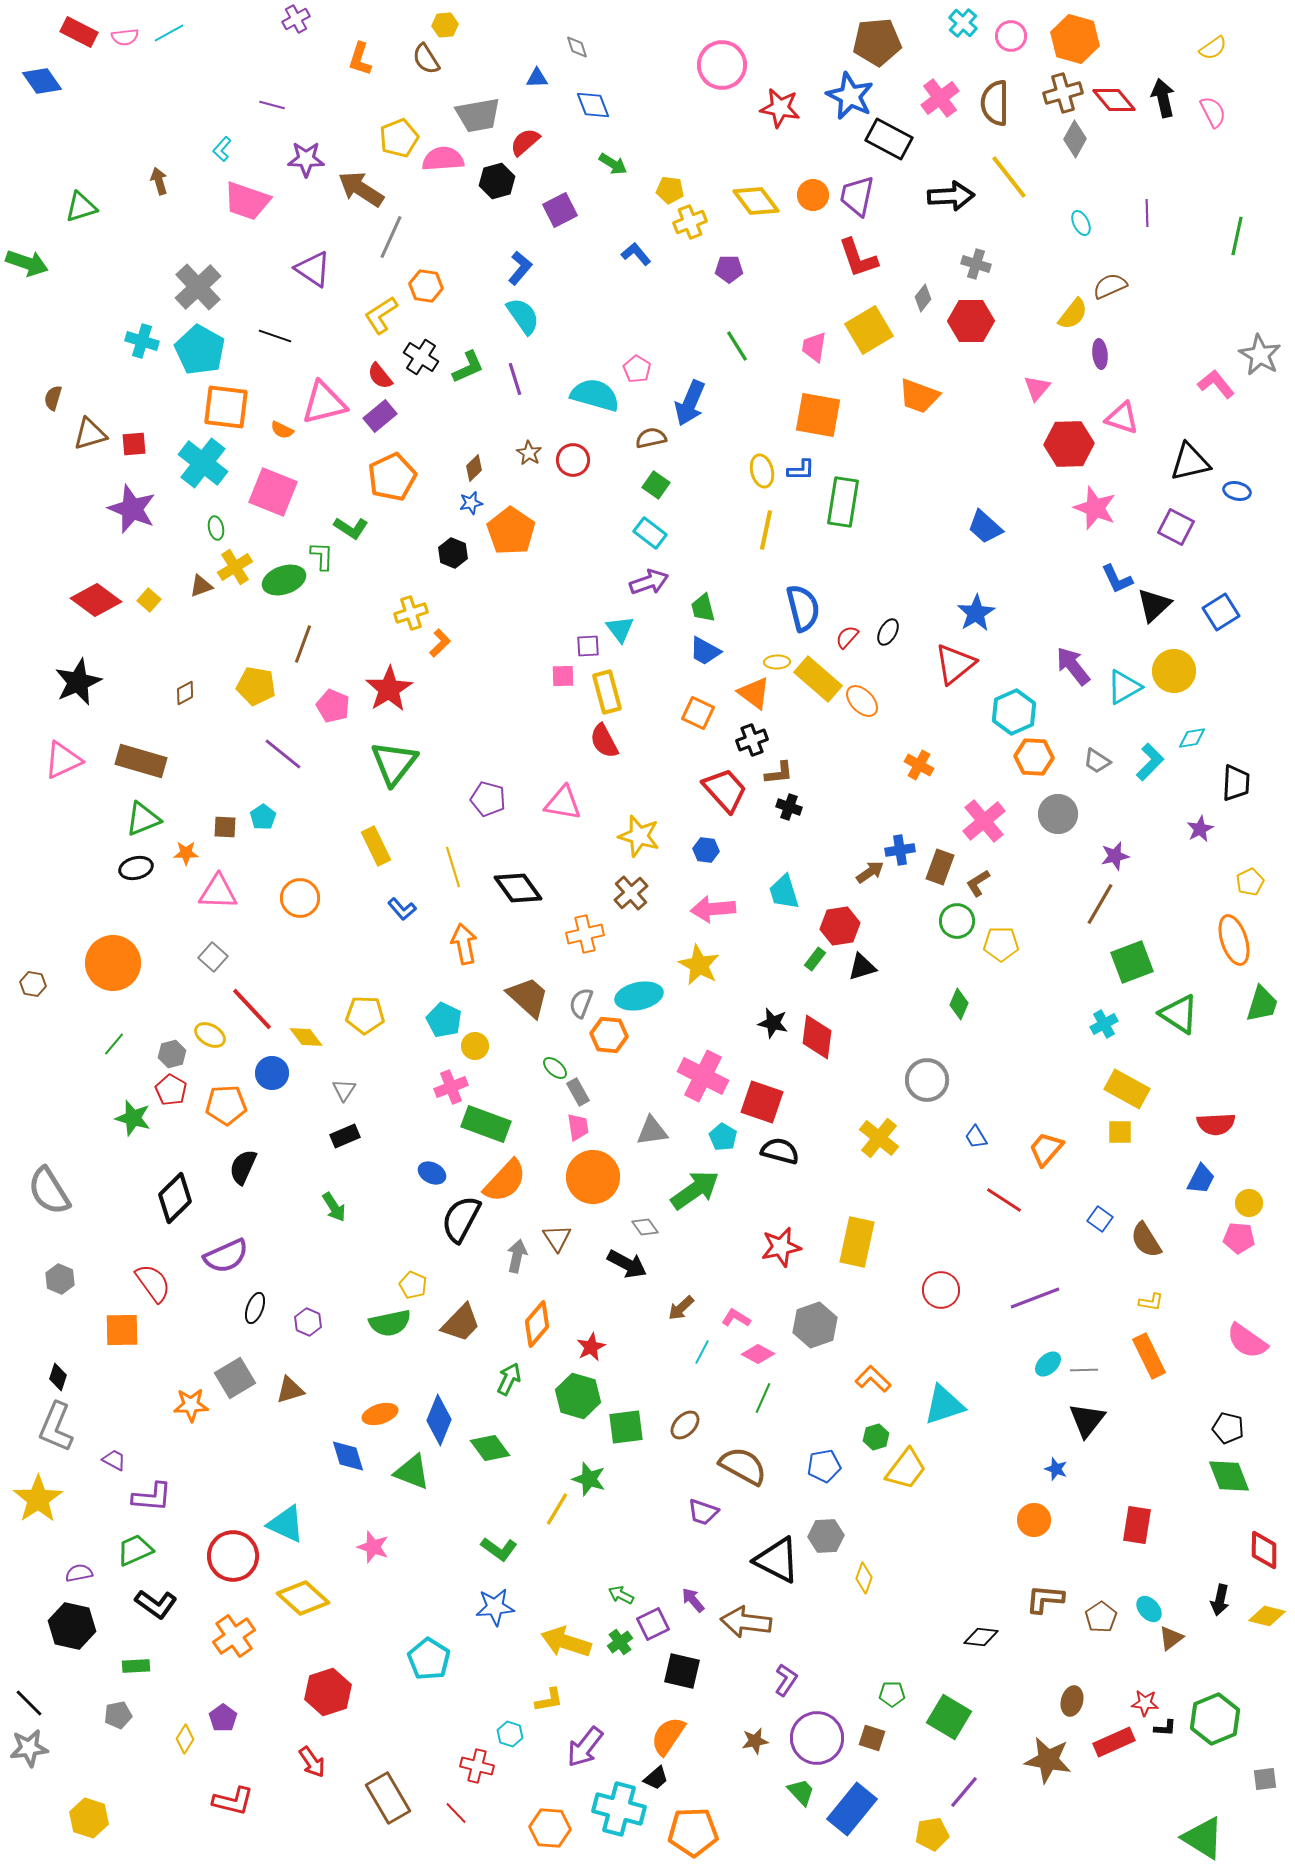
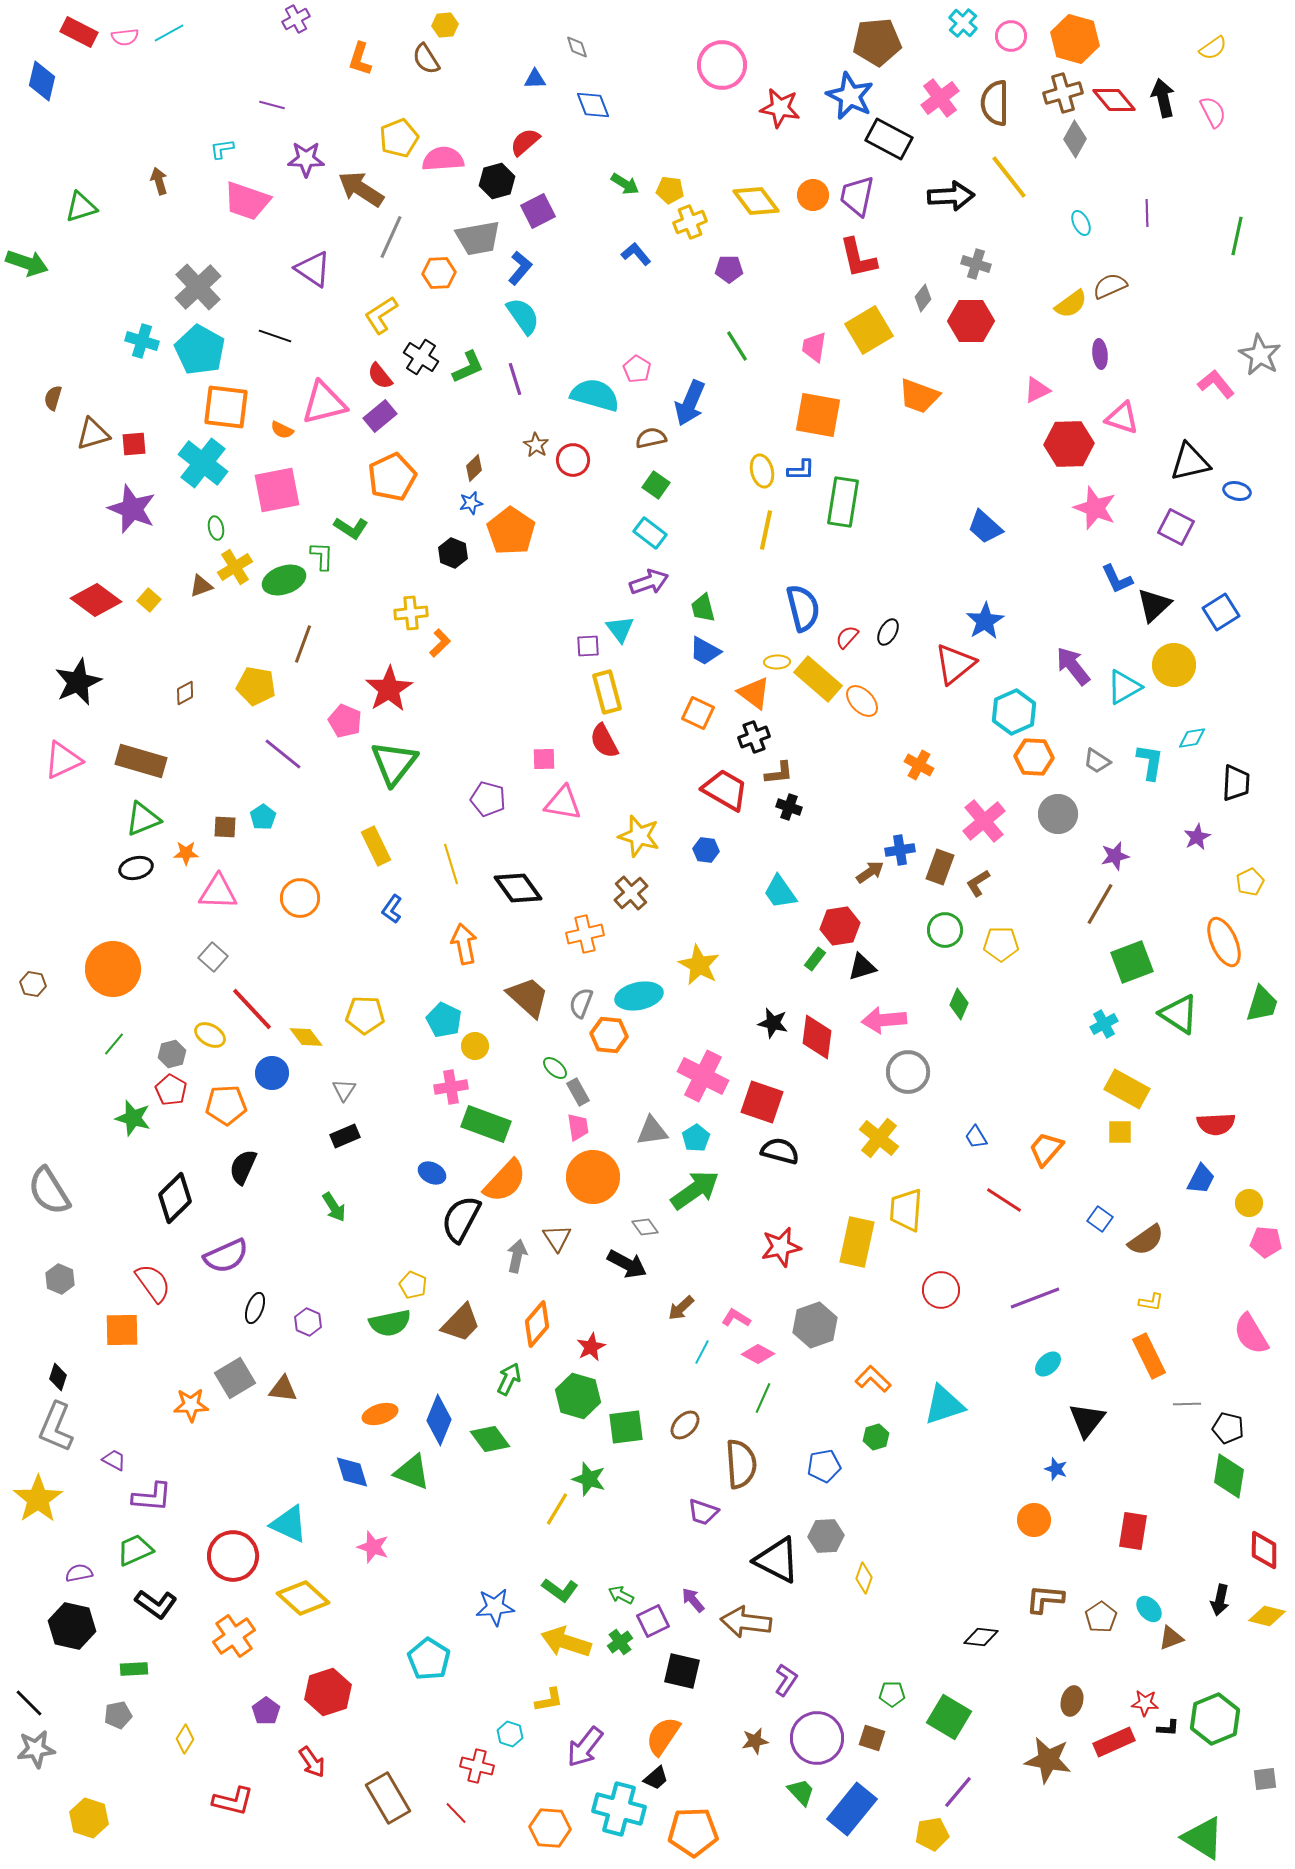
blue triangle at (537, 78): moved 2 px left, 1 px down
blue diamond at (42, 81): rotated 48 degrees clockwise
gray trapezoid at (478, 115): moved 123 px down
cyan L-shape at (222, 149): rotated 40 degrees clockwise
green arrow at (613, 164): moved 12 px right, 20 px down
purple square at (560, 210): moved 22 px left, 1 px down
red L-shape at (858, 258): rotated 6 degrees clockwise
orange hexagon at (426, 286): moved 13 px right, 13 px up; rotated 12 degrees counterclockwise
yellow semicircle at (1073, 314): moved 2 px left, 10 px up; rotated 16 degrees clockwise
pink triangle at (1037, 388): moved 2 px down; rotated 24 degrees clockwise
brown triangle at (90, 434): moved 3 px right
brown star at (529, 453): moved 7 px right, 8 px up
pink square at (273, 492): moved 4 px right, 2 px up; rotated 33 degrees counterclockwise
yellow cross at (411, 613): rotated 12 degrees clockwise
blue star at (976, 613): moved 9 px right, 8 px down
yellow circle at (1174, 671): moved 6 px up
pink square at (563, 676): moved 19 px left, 83 px down
pink pentagon at (333, 706): moved 12 px right, 15 px down
black cross at (752, 740): moved 2 px right, 3 px up
cyan L-shape at (1150, 762): rotated 36 degrees counterclockwise
red trapezoid at (725, 790): rotated 18 degrees counterclockwise
purple star at (1200, 829): moved 3 px left, 8 px down
yellow line at (453, 867): moved 2 px left, 3 px up
cyan trapezoid at (784, 892): moved 4 px left; rotated 18 degrees counterclockwise
blue L-shape at (402, 909): moved 10 px left; rotated 76 degrees clockwise
pink arrow at (713, 909): moved 171 px right, 111 px down
green circle at (957, 921): moved 12 px left, 9 px down
orange ellipse at (1234, 940): moved 10 px left, 2 px down; rotated 6 degrees counterclockwise
orange circle at (113, 963): moved 6 px down
gray circle at (927, 1080): moved 19 px left, 8 px up
pink cross at (451, 1087): rotated 12 degrees clockwise
cyan pentagon at (723, 1137): moved 27 px left, 1 px down; rotated 8 degrees clockwise
pink pentagon at (1239, 1238): moved 27 px right, 4 px down
brown semicircle at (1146, 1240): rotated 93 degrees counterclockwise
pink semicircle at (1247, 1341): moved 4 px right, 7 px up; rotated 24 degrees clockwise
gray line at (1084, 1370): moved 103 px right, 34 px down
brown triangle at (290, 1390): moved 7 px left, 1 px up; rotated 24 degrees clockwise
green diamond at (490, 1448): moved 9 px up
blue diamond at (348, 1456): moved 4 px right, 16 px down
brown semicircle at (743, 1466): moved 2 px left, 2 px up; rotated 57 degrees clockwise
yellow trapezoid at (906, 1469): moved 259 px up; rotated 147 degrees clockwise
green diamond at (1229, 1476): rotated 30 degrees clockwise
cyan triangle at (286, 1524): moved 3 px right
red rectangle at (1137, 1525): moved 4 px left, 6 px down
green L-shape at (499, 1549): moved 61 px right, 41 px down
purple square at (653, 1624): moved 3 px up
brown triangle at (1171, 1638): rotated 16 degrees clockwise
green rectangle at (136, 1666): moved 2 px left, 3 px down
purple pentagon at (223, 1718): moved 43 px right, 7 px up
black L-shape at (1165, 1728): moved 3 px right
orange semicircle at (668, 1736): moved 5 px left
gray star at (29, 1748): moved 7 px right, 1 px down
purple line at (964, 1792): moved 6 px left
